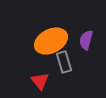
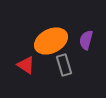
gray rectangle: moved 3 px down
red triangle: moved 14 px left, 16 px up; rotated 18 degrees counterclockwise
